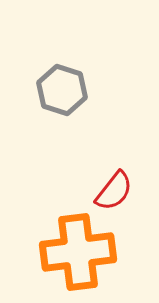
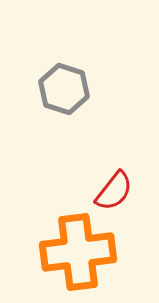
gray hexagon: moved 2 px right, 1 px up
